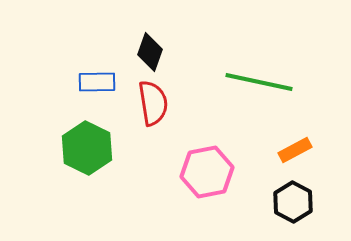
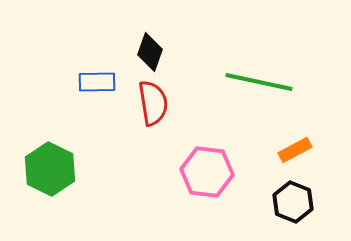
green hexagon: moved 37 px left, 21 px down
pink hexagon: rotated 18 degrees clockwise
black hexagon: rotated 6 degrees counterclockwise
